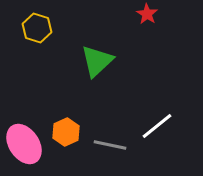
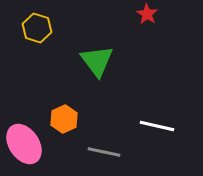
green triangle: rotated 24 degrees counterclockwise
white line: rotated 52 degrees clockwise
orange hexagon: moved 2 px left, 13 px up
gray line: moved 6 px left, 7 px down
